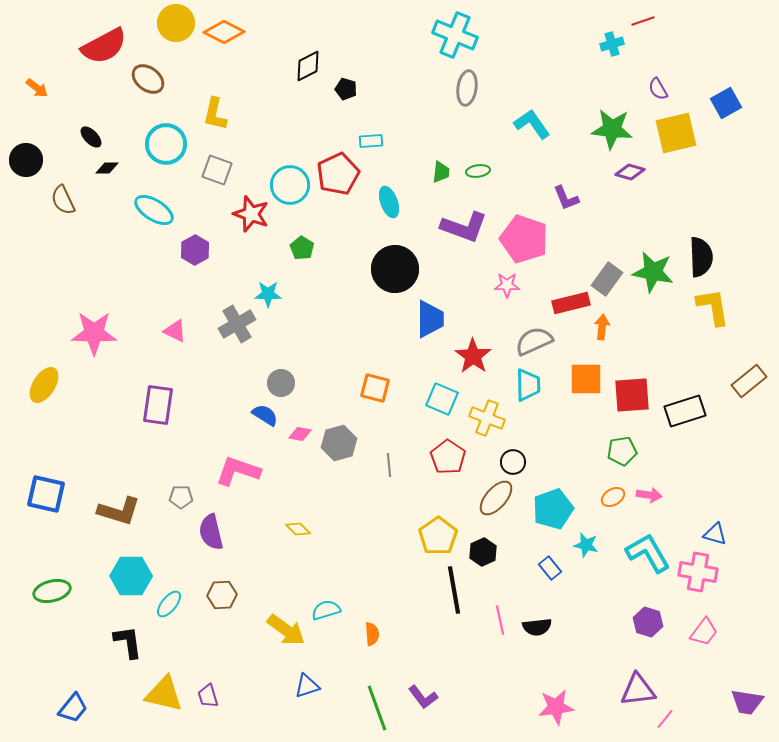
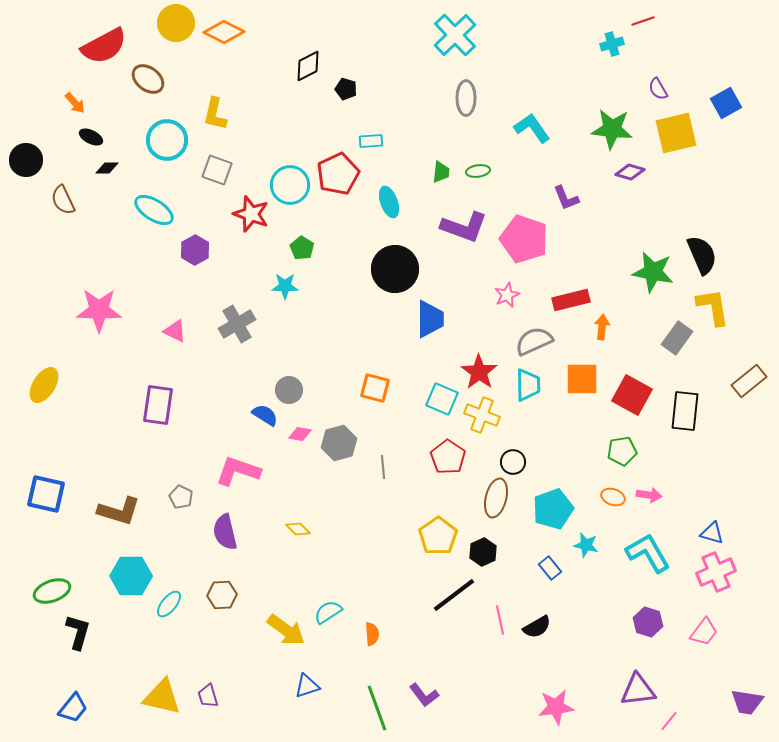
cyan cross at (455, 35): rotated 24 degrees clockwise
orange arrow at (37, 88): moved 38 px right, 15 px down; rotated 10 degrees clockwise
gray ellipse at (467, 88): moved 1 px left, 10 px down; rotated 8 degrees counterclockwise
cyan L-shape at (532, 124): moved 4 px down
black ellipse at (91, 137): rotated 20 degrees counterclockwise
cyan circle at (166, 144): moved 1 px right, 4 px up
black semicircle at (701, 257): moved 1 px right, 2 px up; rotated 21 degrees counterclockwise
gray rectangle at (607, 279): moved 70 px right, 59 px down
pink star at (507, 285): moved 10 px down; rotated 25 degrees counterclockwise
cyan star at (268, 294): moved 17 px right, 8 px up
red rectangle at (571, 303): moved 3 px up
pink star at (94, 333): moved 5 px right, 23 px up
red star at (473, 356): moved 6 px right, 16 px down
orange square at (586, 379): moved 4 px left
gray circle at (281, 383): moved 8 px right, 7 px down
red square at (632, 395): rotated 33 degrees clockwise
black rectangle at (685, 411): rotated 66 degrees counterclockwise
yellow cross at (487, 418): moved 5 px left, 3 px up
gray line at (389, 465): moved 6 px left, 2 px down
gray pentagon at (181, 497): rotated 25 degrees clockwise
orange ellipse at (613, 497): rotated 50 degrees clockwise
brown ellipse at (496, 498): rotated 27 degrees counterclockwise
purple semicircle at (211, 532): moved 14 px right
blue triangle at (715, 534): moved 3 px left, 1 px up
pink cross at (698, 572): moved 18 px right; rotated 33 degrees counterclockwise
black line at (454, 590): moved 5 px down; rotated 63 degrees clockwise
green ellipse at (52, 591): rotated 6 degrees counterclockwise
cyan semicircle at (326, 610): moved 2 px right, 2 px down; rotated 16 degrees counterclockwise
black semicircle at (537, 627): rotated 24 degrees counterclockwise
black L-shape at (128, 642): moved 50 px left, 10 px up; rotated 24 degrees clockwise
yellow triangle at (164, 694): moved 2 px left, 3 px down
purple L-shape at (423, 697): moved 1 px right, 2 px up
pink line at (665, 719): moved 4 px right, 2 px down
